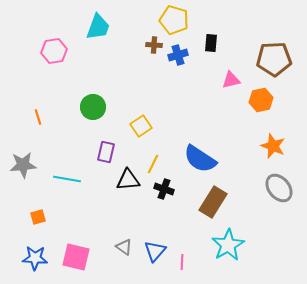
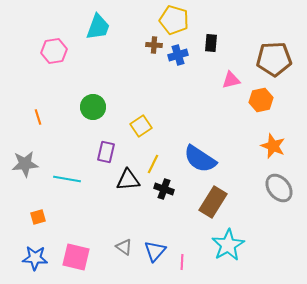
gray star: moved 2 px right, 1 px up
